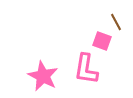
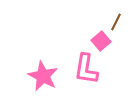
brown line: rotated 54 degrees clockwise
pink square: moved 1 px left; rotated 30 degrees clockwise
